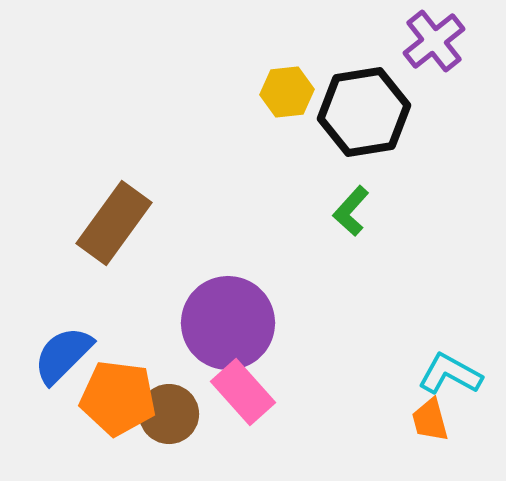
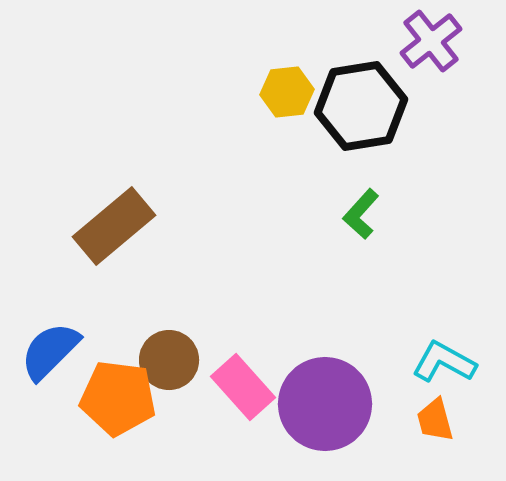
purple cross: moved 3 px left
black hexagon: moved 3 px left, 6 px up
green L-shape: moved 10 px right, 3 px down
brown rectangle: moved 3 px down; rotated 14 degrees clockwise
purple circle: moved 97 px right, 81 px down
blue semicircle: moved 13 px left, 4 px up
cyan L-shape: moved 6 px left, 12 px up
pink rectangle: moved 5 px up
brown circle: moved 54 px up
orange trapezoid: moved 5 px right
